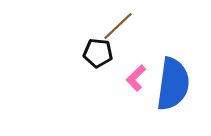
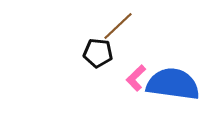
blue semicircle: rotated 90 degrees counterclockwise
